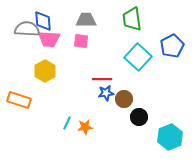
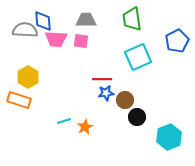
gray semicircle: moved 2 px left, 1 px down
pink trapezoid: moved 7 px right
blue pentagon: moved 5 px right, 5 px up
cyan square: rotated 24 degrees clockwise
yellow hexagon: moved 17 px left, 6 px down
brown circle: moved 1 px right, 1 px down
black circle: moved 2 px left
cyan line: moved 3 px left, 2 px up; rotated 48 degrees clockwise
orange star: rotated 21 degrees counterclockwise
cyan hexagon: moved 1 px left
